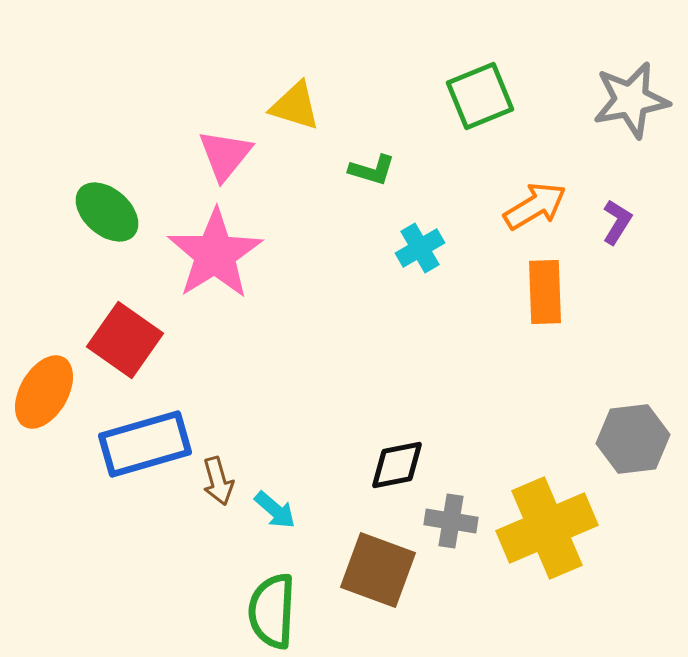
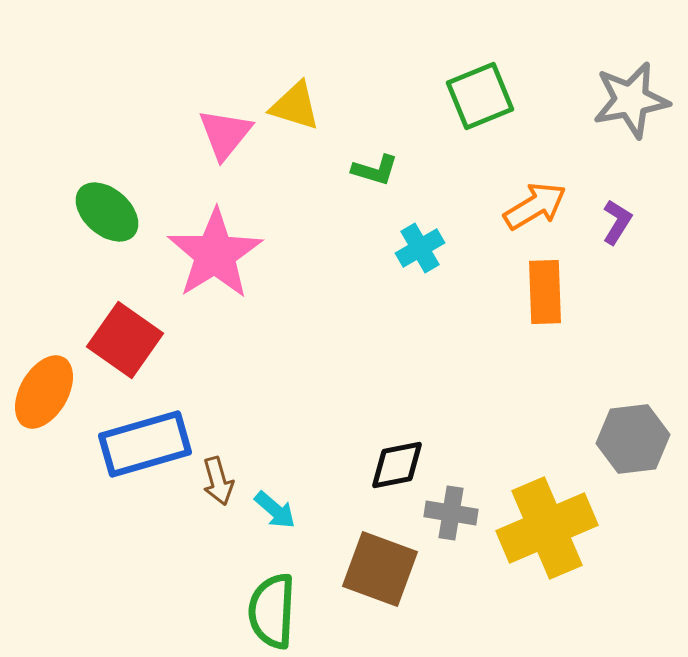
pink triangle: moved 21 px up
green L-shape: moved 3 px right
gray cross: moved 8 px up
brown square: moved 2 px right, 1 px up
